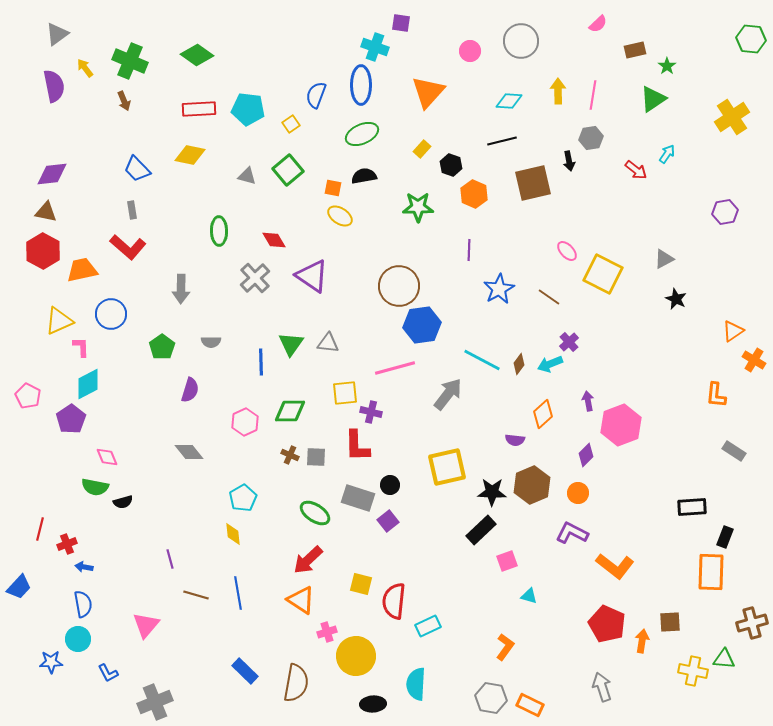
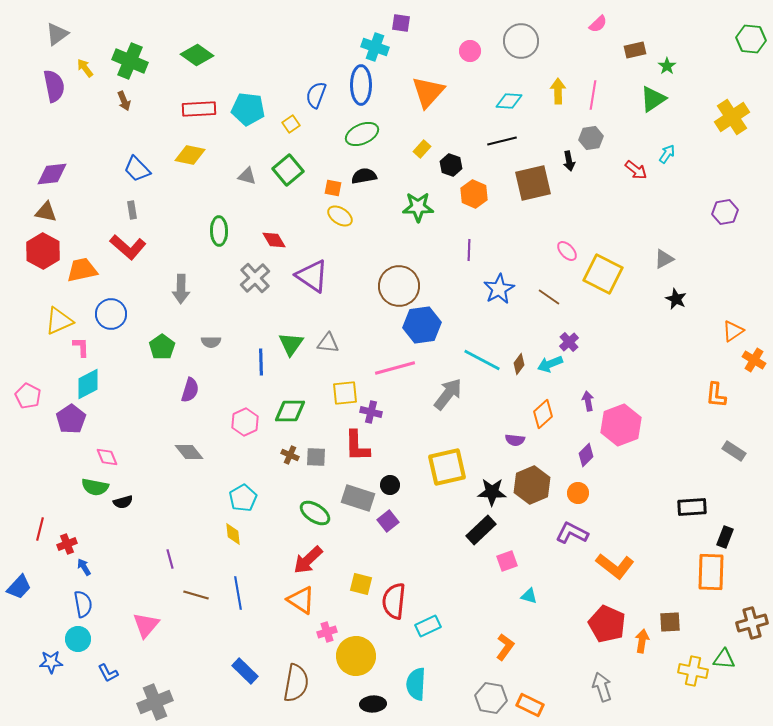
blue arrow at (84, 567): rotated 48 degrees clockwise
